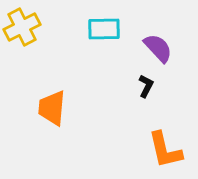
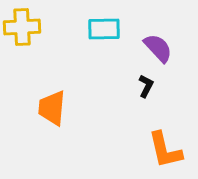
yellow cross: rotated 24 degrees clockwise
